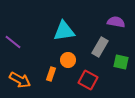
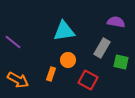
gray rectangle: moved 2 px right, 1 px down
orange arrow: moved 2 px left
